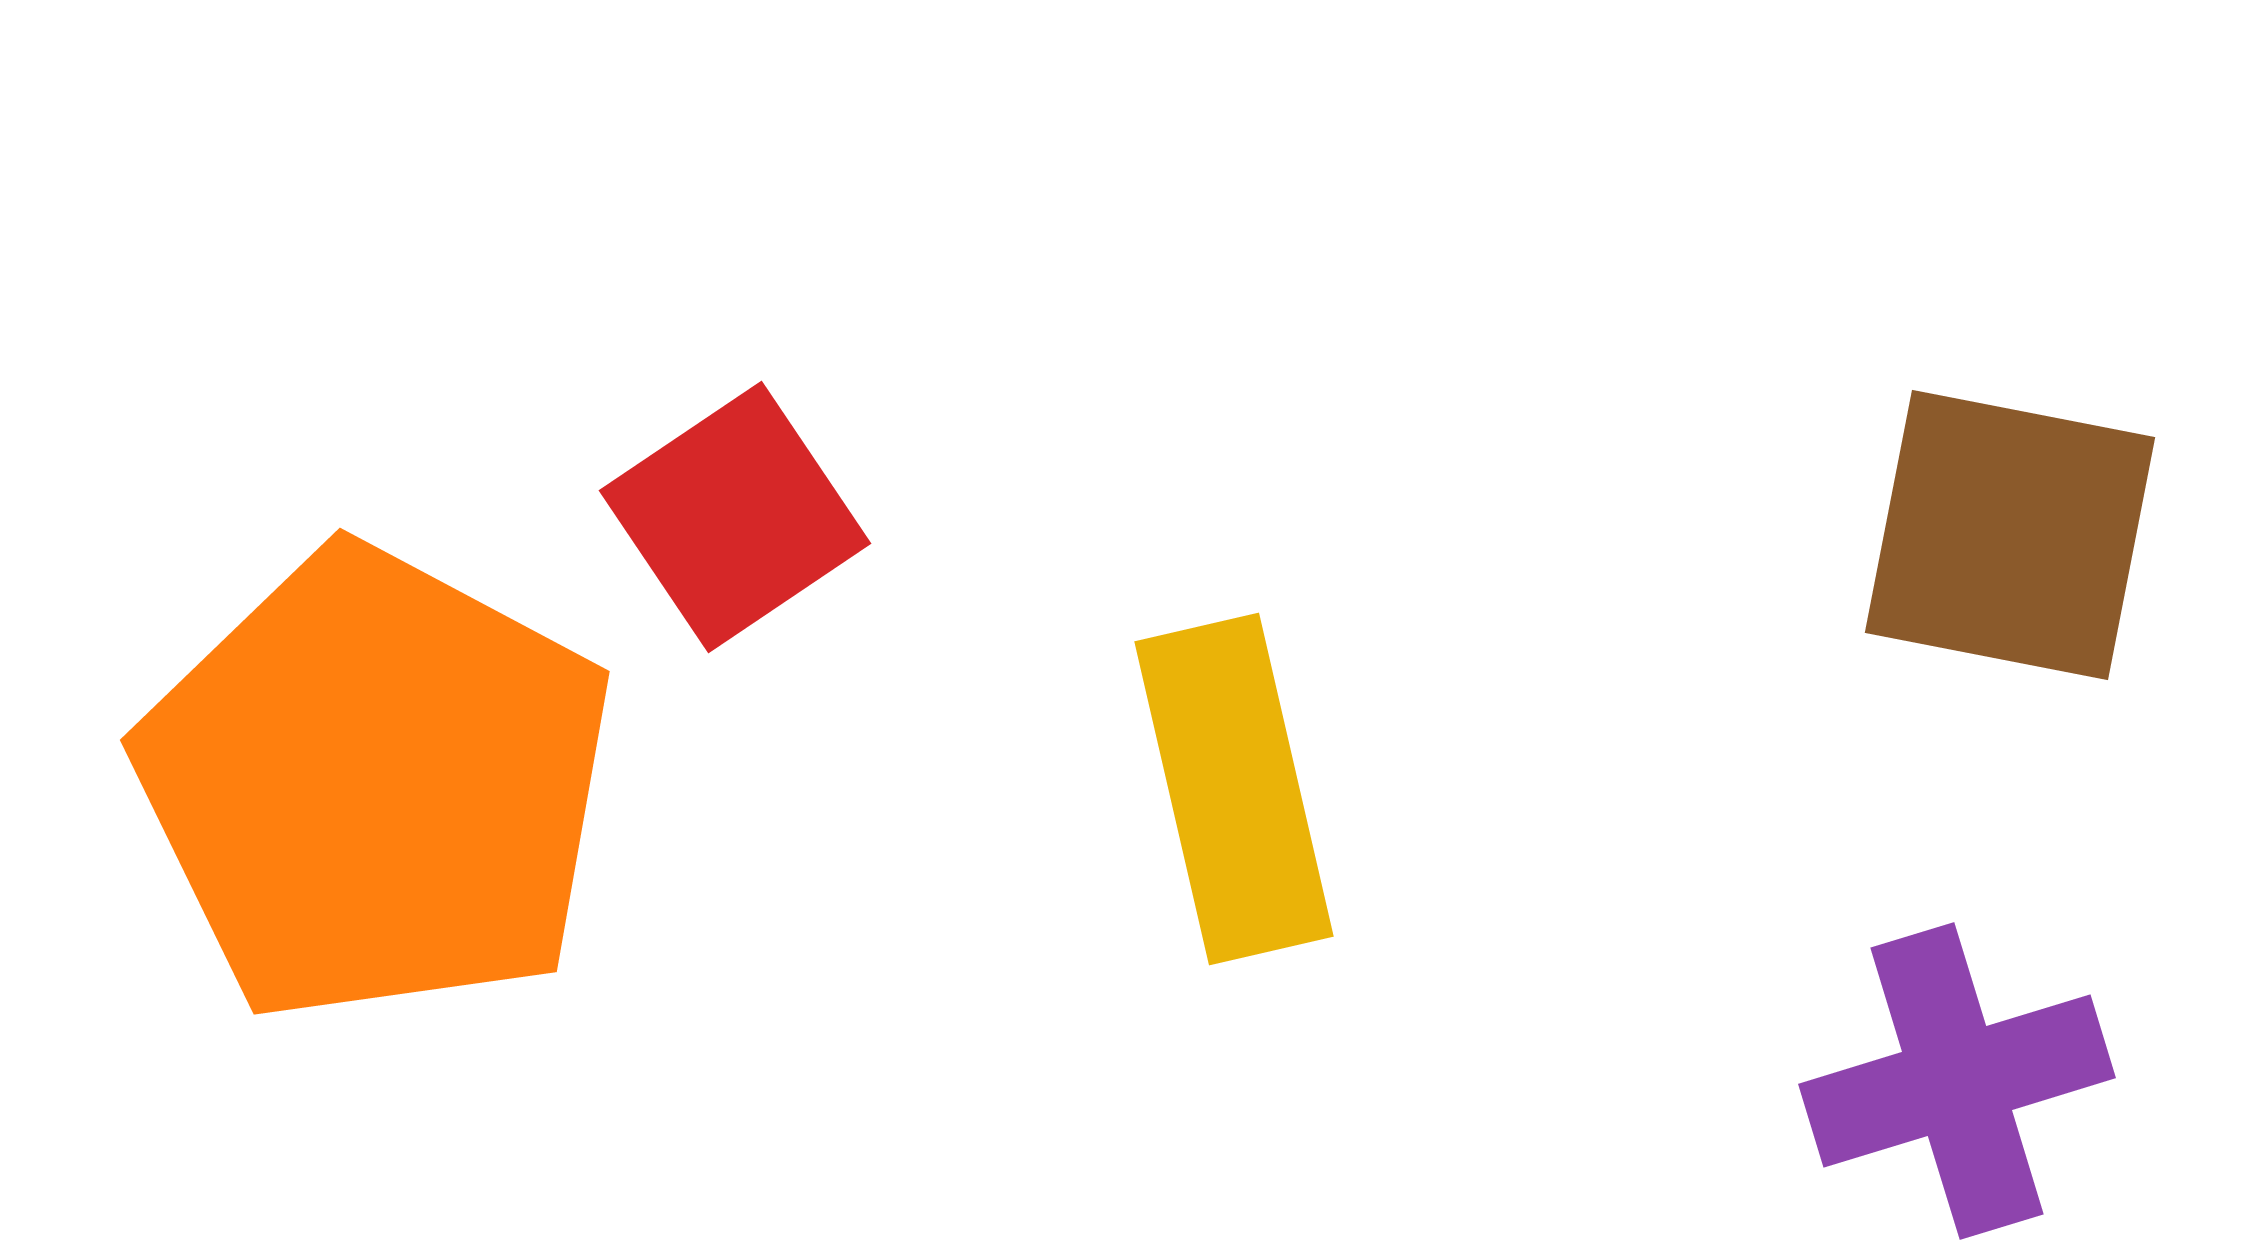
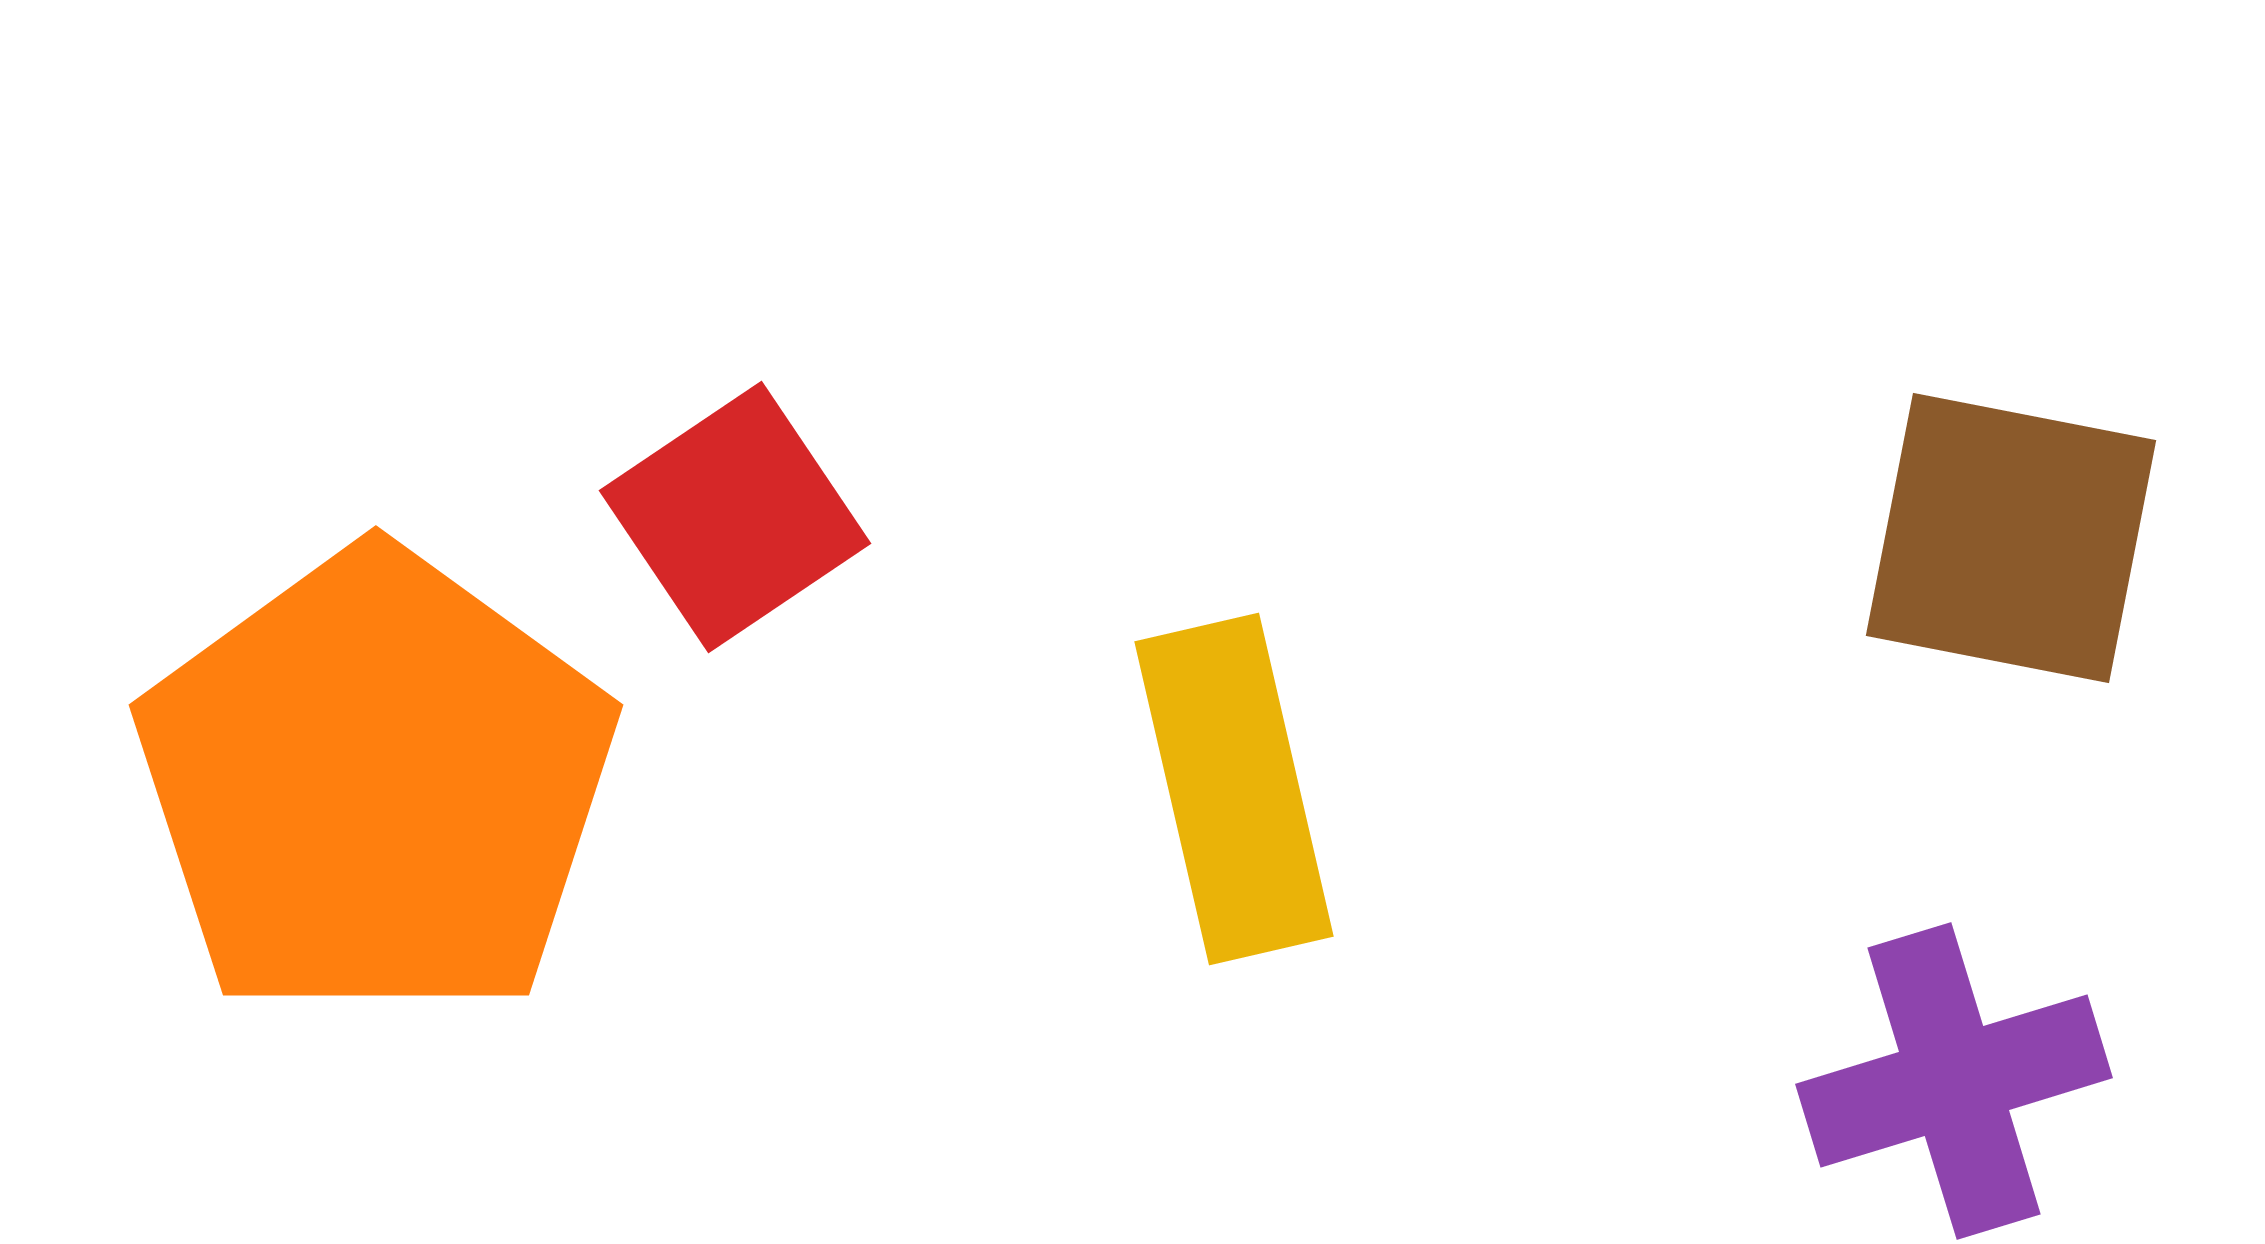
brown square: moved 1 px right, 3 px down
orange pentagon: rotated 8 degrees clockwise
purple cross: moved 3 px left
